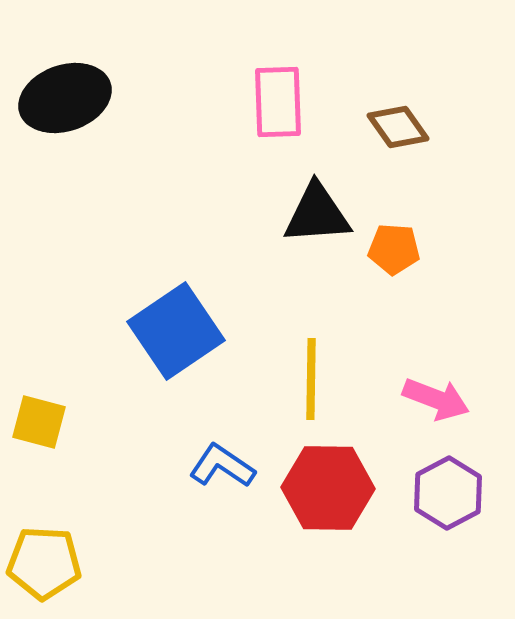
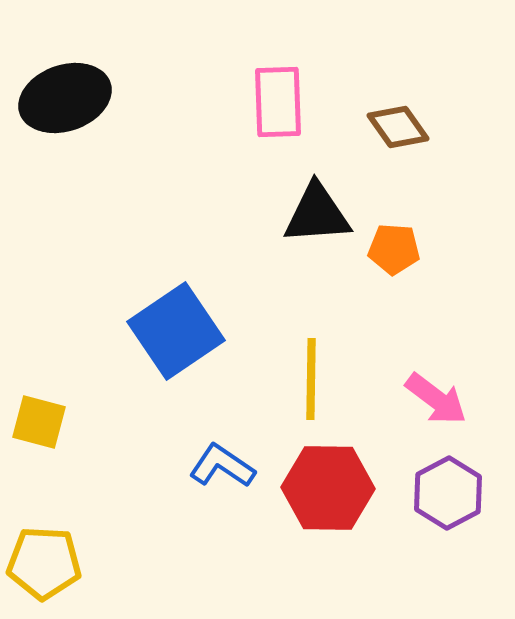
pink arrow: rotated 16 degrees clockwise
